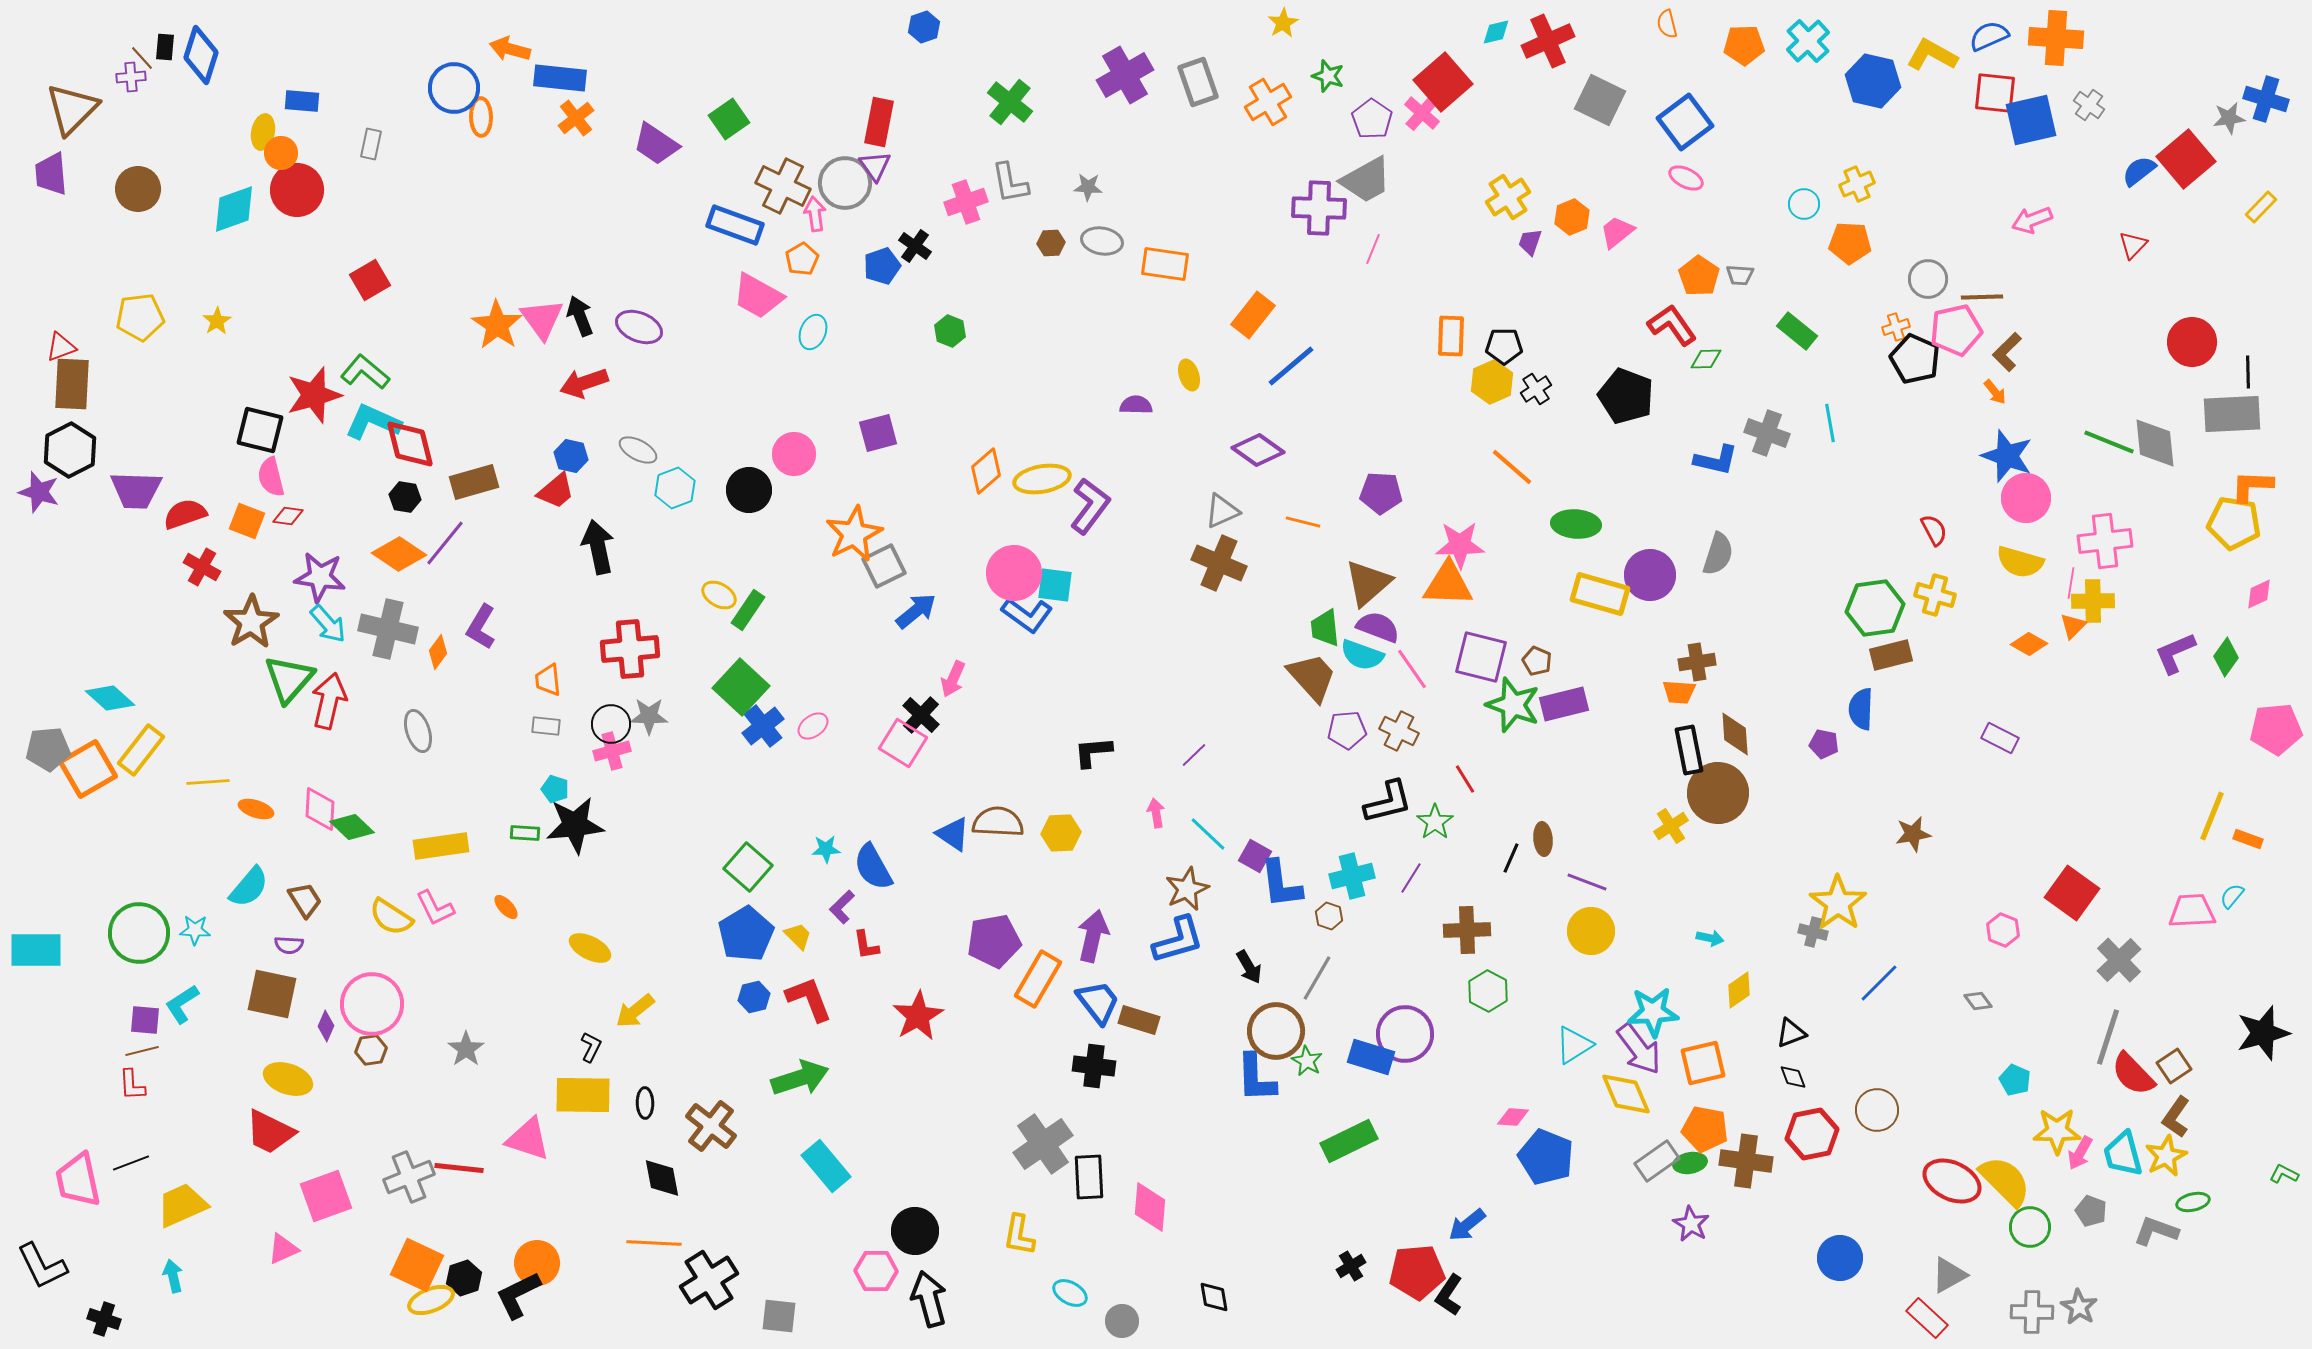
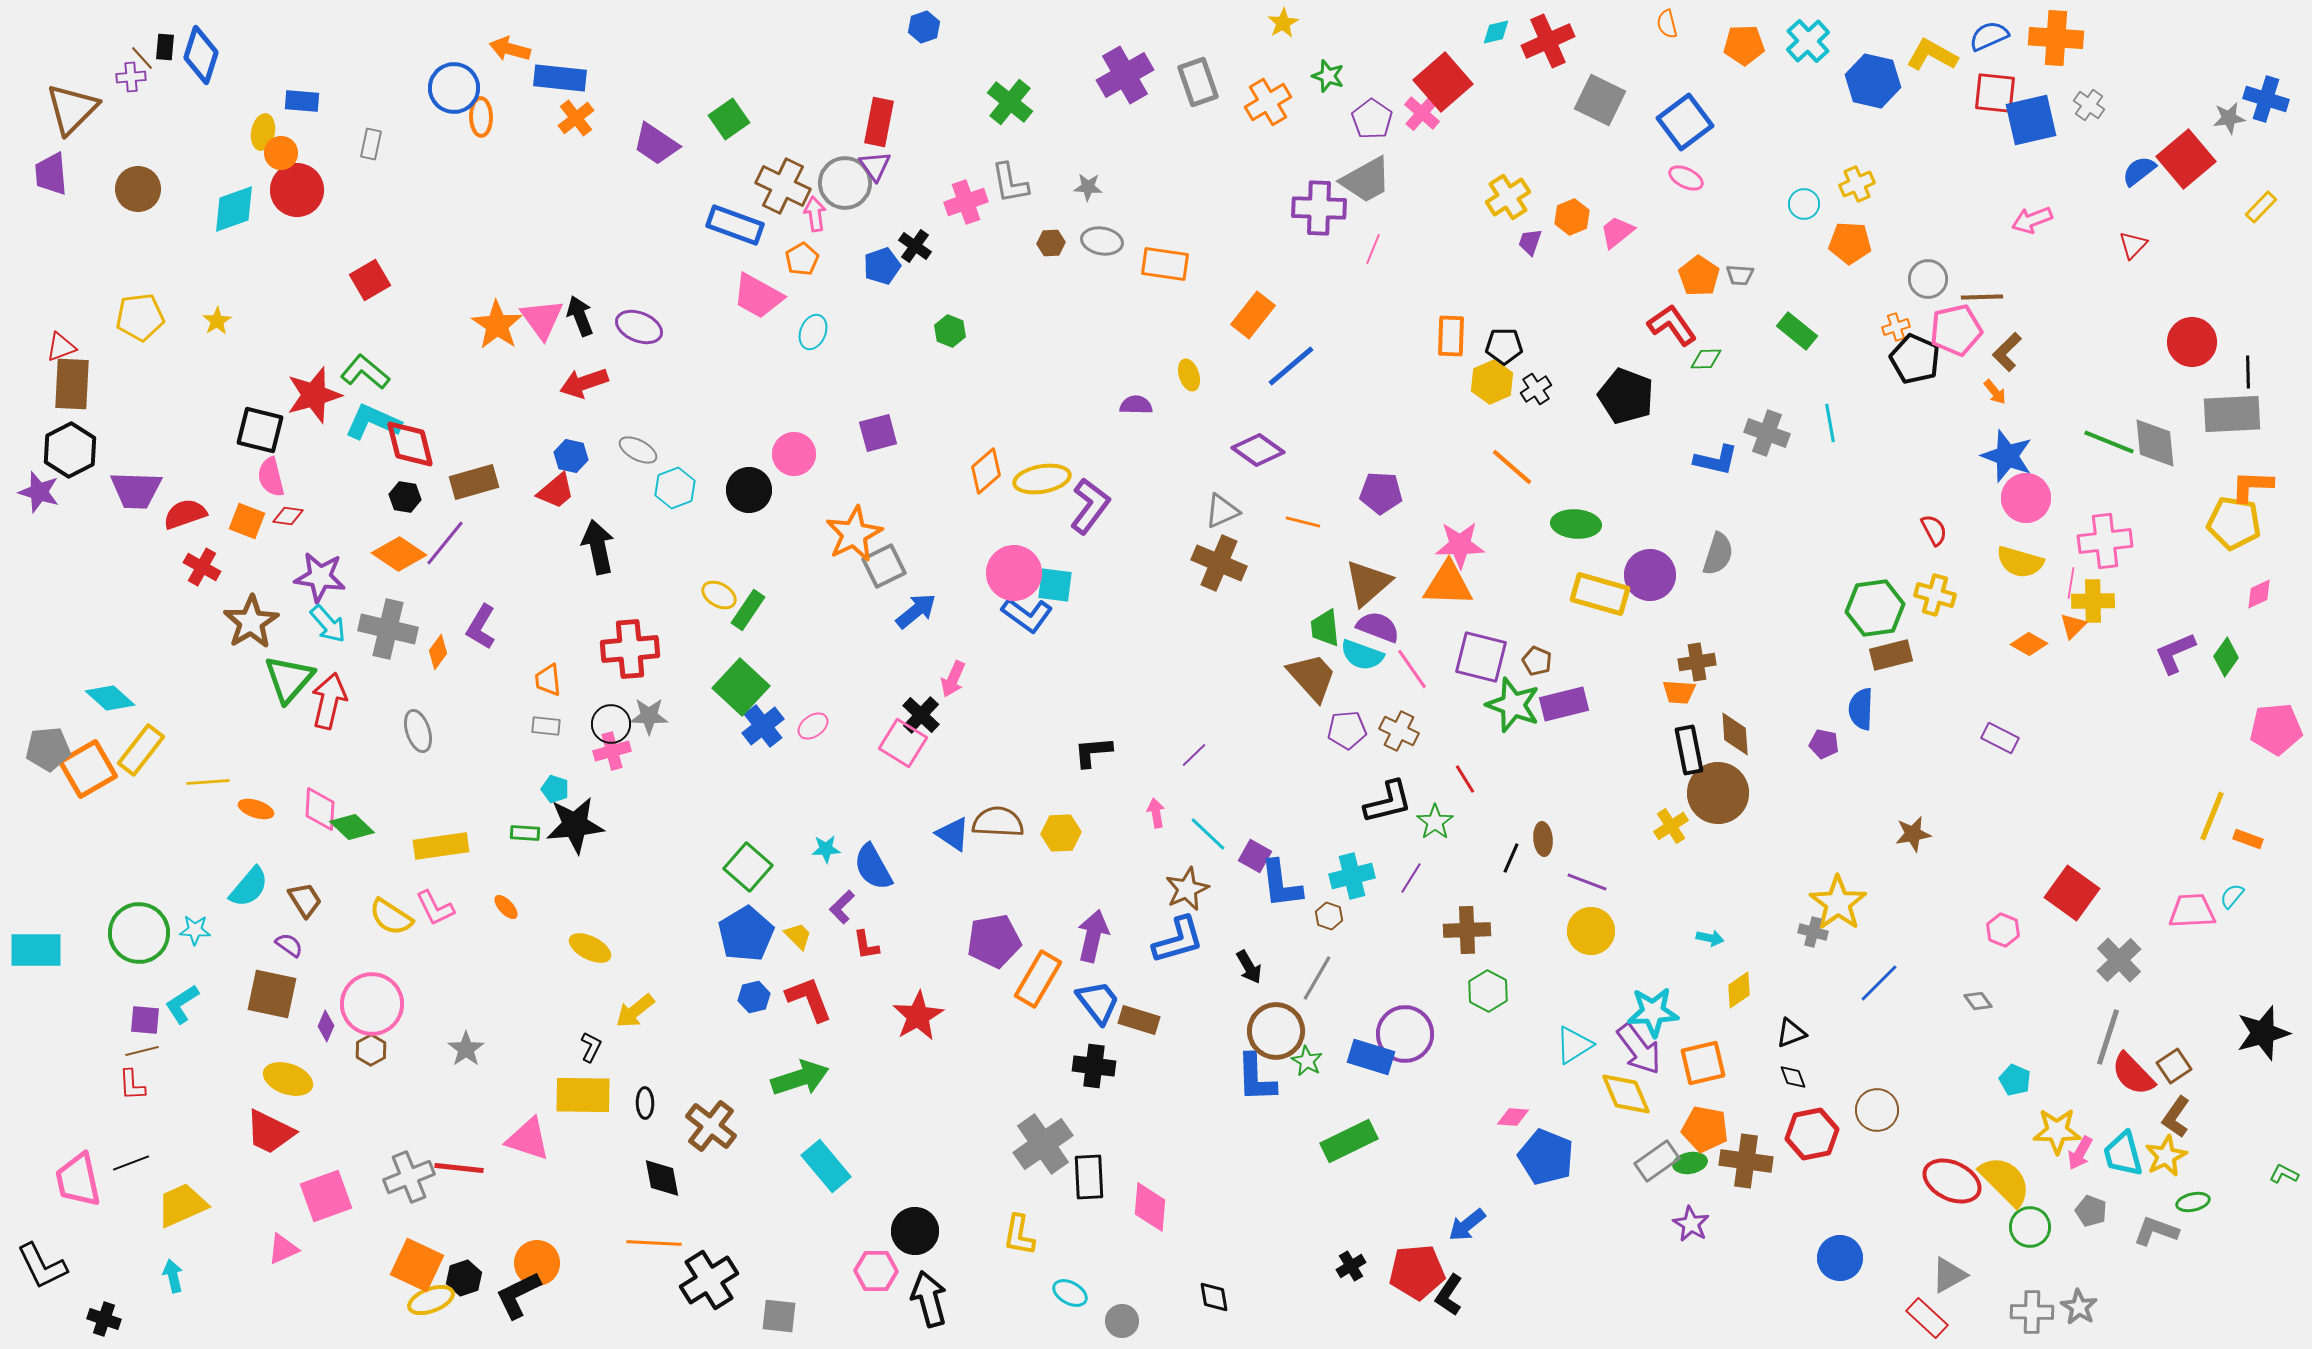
purple semicircle at (289, 945): rotated 148 degrees counterclockwise
brown hexagon at (371, 1050): rotated 20 degrees counterclockwise
